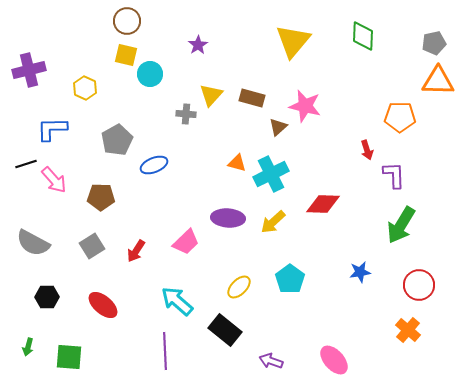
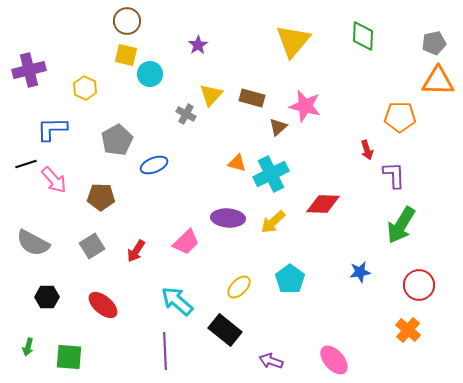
gray cross at (186, 114): rotated 24 degrees clockwise
